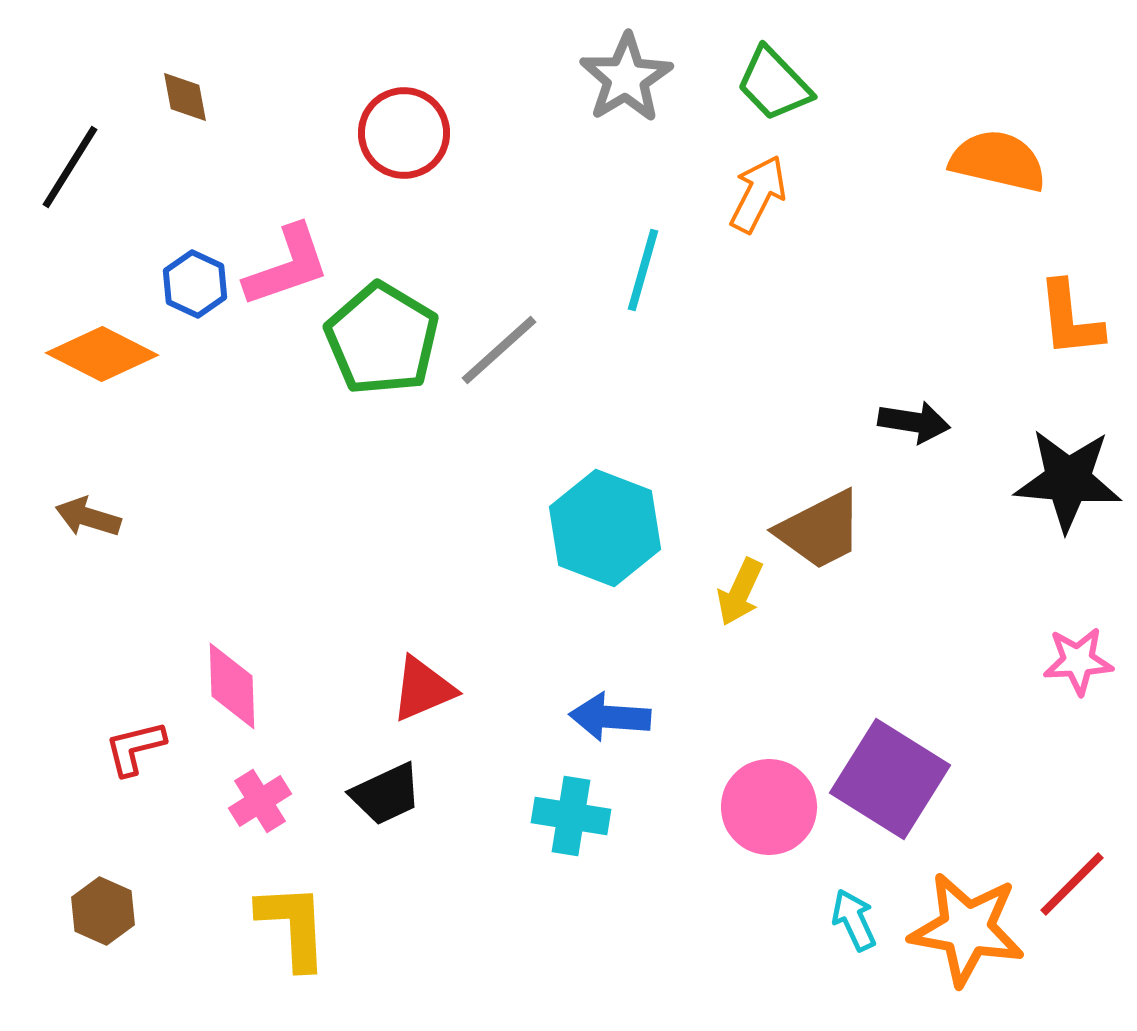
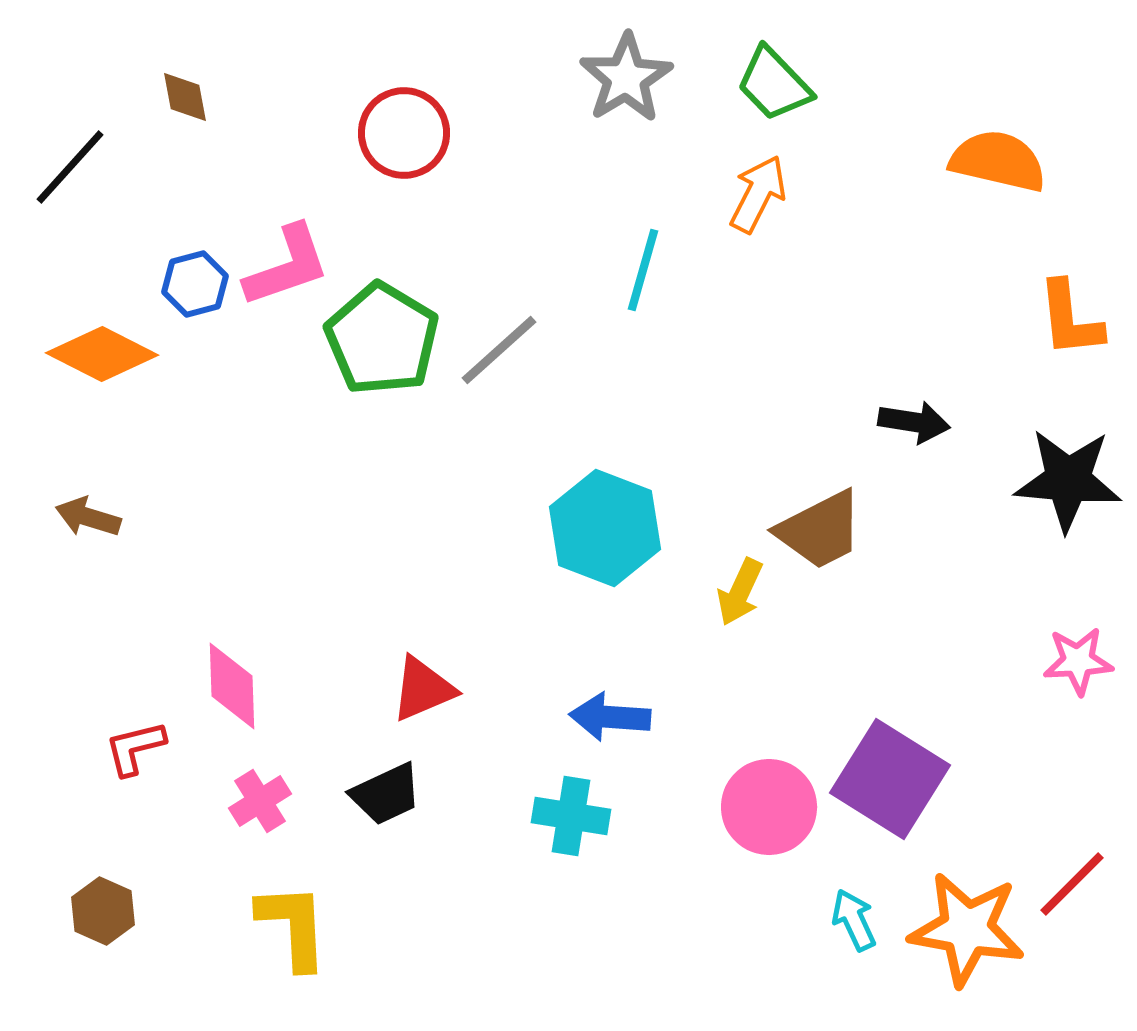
black line: rotated 10 degrees clockwise
blue hexagon: rotated 20 degrees clockwise
